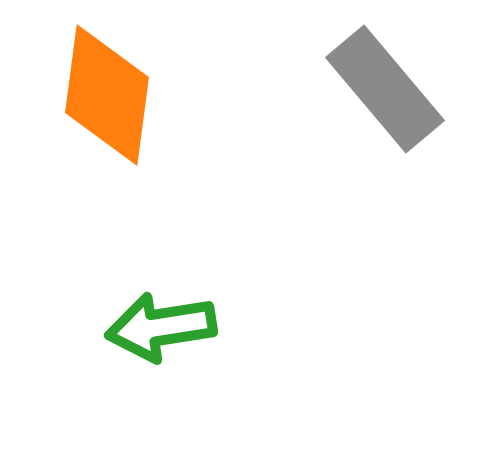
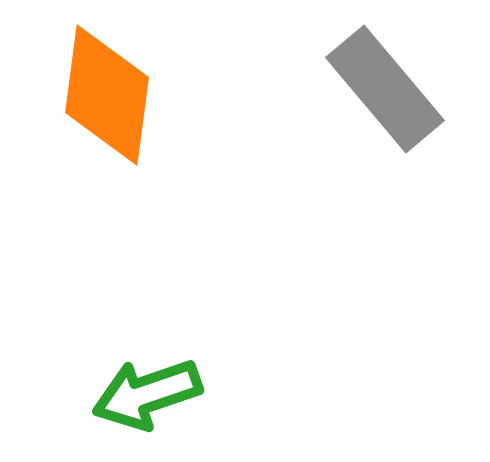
green arrow: moved 14 px left, 67 px down; rotated 10 degrees counterclockwise
